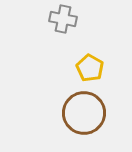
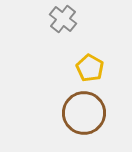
gray cross: rotated 28 degrees clockwise
